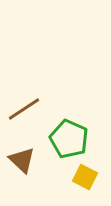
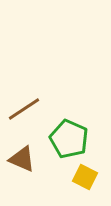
brown triangle: moved 1 px up; rotated 20 degrees counterclockwise
